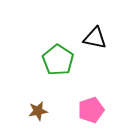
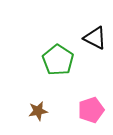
black triangle: rotated 15 degrees clockwise
